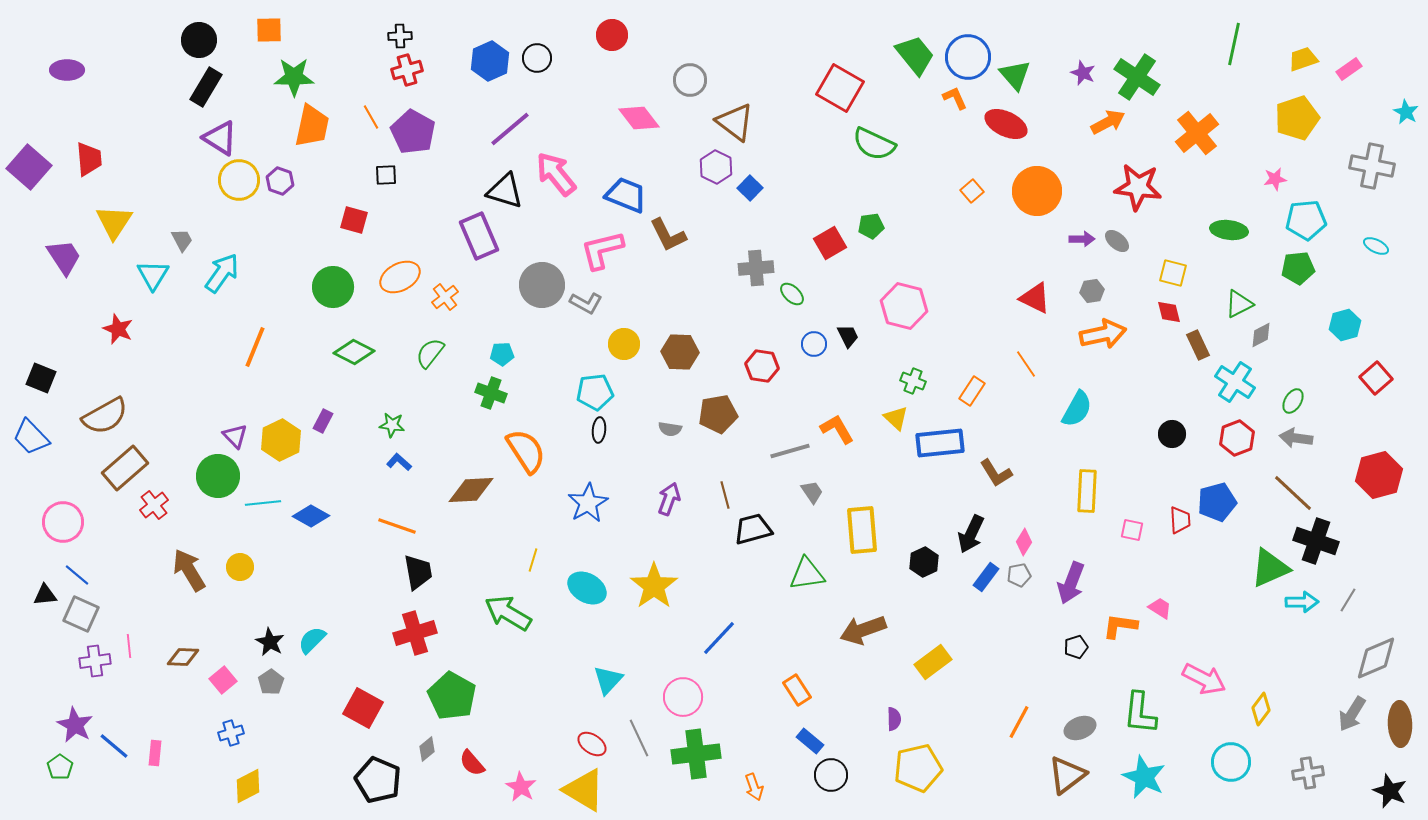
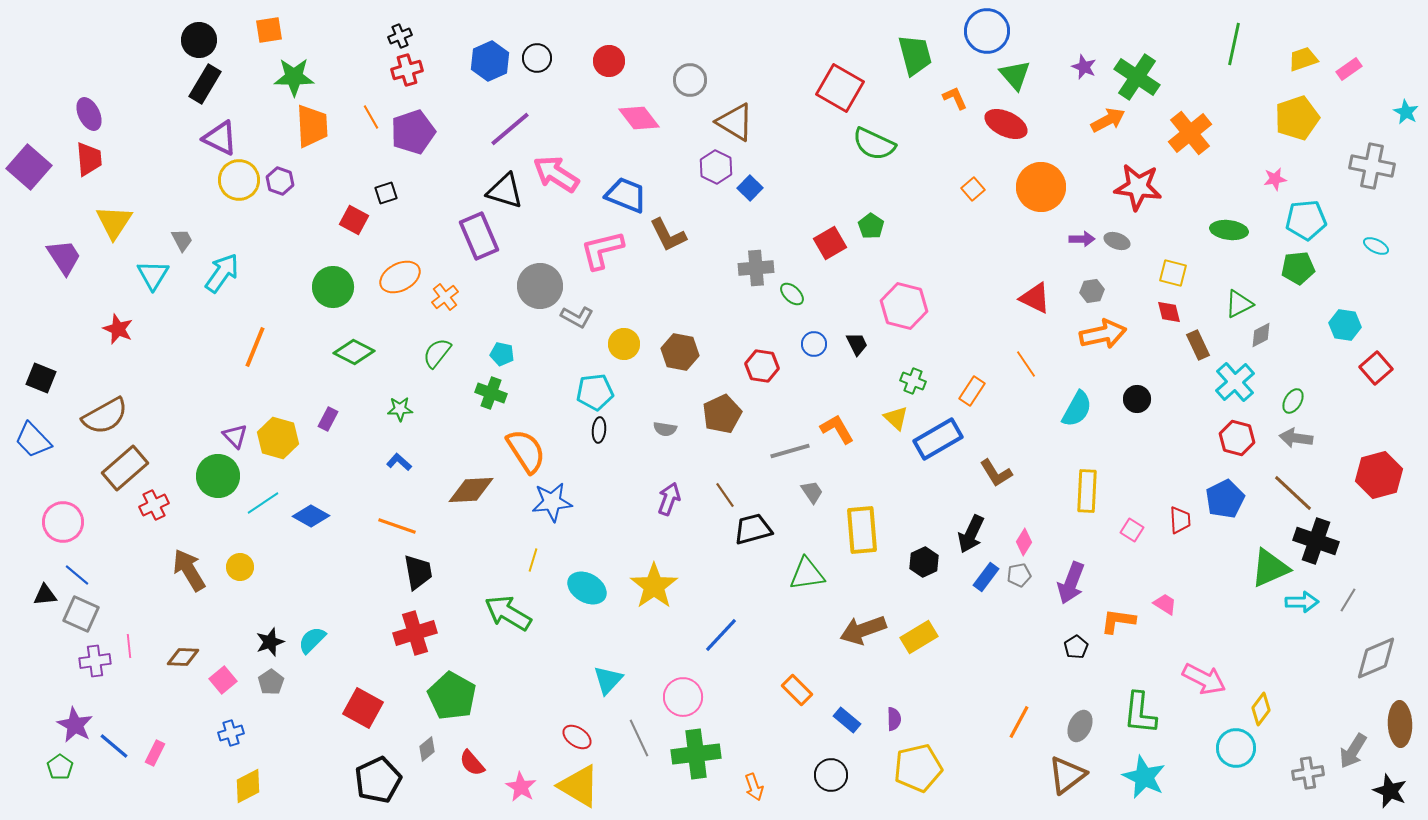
orange square at (269, 30): rotated 8 degrees counterclockwise
red circle at (612, 35): moved 3 px left, 26 px down
black cross at (400, 36): rotated 20 degrees counterclockwise
green trapezoid at (915, 55): rotated 24 degrees clockwise
blue circle at (968, 57): moved 19 px right, 26 px up
purple ellipse at (67, 70): moved 22 px right, 44 px down; rotated 64 degrees clockwise
purple star at (1083, 73): moved 1 px right, 6 px up
black rectangle at (206, 87): moved 1 px left, 3 px up
brown triangle at (735, 122): rotated 6 degrees counterclockwise
orange arrow at (1108, 122): moved 2 px up
orange trapezoid at (312, 126): rotated 15 degrees counterclockwise
purple pentagon at (413, 132): rotated 24 degrees clockwise
orange cross at (1197, 133): moved 7 px left
purple triangle at (220, 138): rotated 6 degrees counterclockwise
pink arrow at (556, 174): rotated 18 degrees counterclockwise
black square at (386, 175): moved 18 px down; rotated 15 degrees counterclockwise
orange square at (972, 191): moved 1 px right, 2 px up
orange circle at (1037, 191): moved 4 px right, 4 px up
red square at (354, 220): rotated 12 degrees clockwise
green pentagon at (871, 226): rotated 30 degrees counterclockwise
gray ellipse at (1117, 241): rotated 20 degrees counterclockwise
gray circle at (542, 285): moved 2 px left, 1 px down
gray L-shape at (586, 303): moved 9 px left, 14 px down
cyan hexagon at (1345, 325): rotated 24 degrees clockwise
black trapezoid at (848, 336): moved 9 px right, 8 px down
brown hexagon at (680, 352): rotated 9 degrees clockwise
green semicircle at (430, 353): moved 7 px right
cyan pentagon at (502, 354): rotated 15 degrees clockwise
red square at (1376, 378): moved 10 px up
cyan cross at (1235, 382): rotated 15 degrees clockwise
brown pentagon at (718, 414): moved 4 px right; rotated 15 degrees counterclockwise
purple rectangle at (323, 421): moved 5 px right, 2 px up
green star at (392, 425): moved 8 px right, 16 px up; rotated 10 degrees counterclockwise
gray semicircle at (670, 429): moved 5 px left
black circle at (1172, 434): moved 35 px left, 35 px up
blue trapezoid at (31, 437): moved 2 px right, 3 px down
red hexagon at (1237, 438): rotated 24 degrees counterclockwise
yellow hexagon at (281, 440): moved 3 px left, 2 px up; rotated 18 degrees counterclockwise
blue rectangle at (940, 443): moved 2 px left, 4 px up; rotated 24 degrees counterclockwise
brown line at (725, 495): rotated 20 degrees counterclockwise
blue pentagon at (1217, 502): moved 8 px right, 3 px up; rotated 12 degrees counterclockwise
cyan line at (263, 503): rotated 28 degrees counterclockwise
blue star at (588, 503): moved 36 px left, 1 px up; rotated 24 degrees clockwise
red cross at (154, 505): rotated 12 degrees clockwise
pink square at (1132, 530): rotated 20 degrees clockwise
pink trapezoid at (1160, 608): moved 5 px right, 4 px up
orange L-shape at (1120, 626): moved 2 px left, 5 px up
blue line at (719, 638): moved 2 px right, 3 px up
black star at (270, 642): rotated 24 degrees clockwise
black pentagon at (1076, 647): rotated 15 degrees counterclockwise
yellow rectangle at (933, 662): moved 14 px left, 25 px up; rotated 6 degrees clockwise
orange rectangle at (797, 690): rotated 12 degrees counterclockwise
gray arrow at (1352, 714): moved 1 px right, 37 px down
gray ellipse at (1080, 728): moved 2 px up; rotated 44 degrees counterclockwise
blue rectangle at (810, 741): moved 37 px right, 21 px up
red ellipse at (592, 744): moved 15 px left, 7 px up
pink rectangle at (155, 753): rotated 20 degrees clockwise
cyan circle at (1231, 762): moved 5 px right, 14 px up
black pentagon at (378, 780): rotated 24 degrees clockwise
yellow triangle at (584, 790): moved 5 px left, 4 px up
